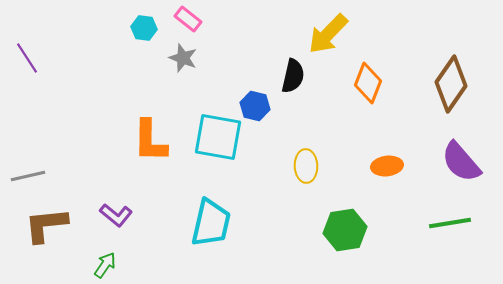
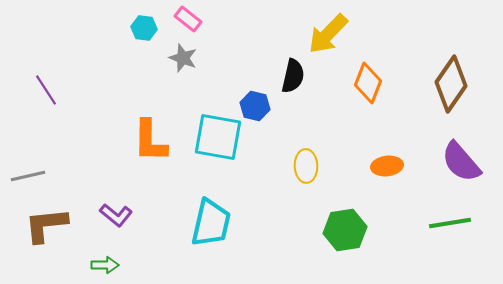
purple line: moved 19 px right, 32 px down
green arrow: rotated 56 degrees clockwise
